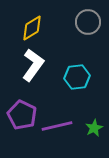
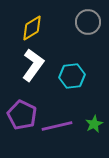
cyan hexagon: moved 5 px left, 1 px up
green star: moved 4 px up
